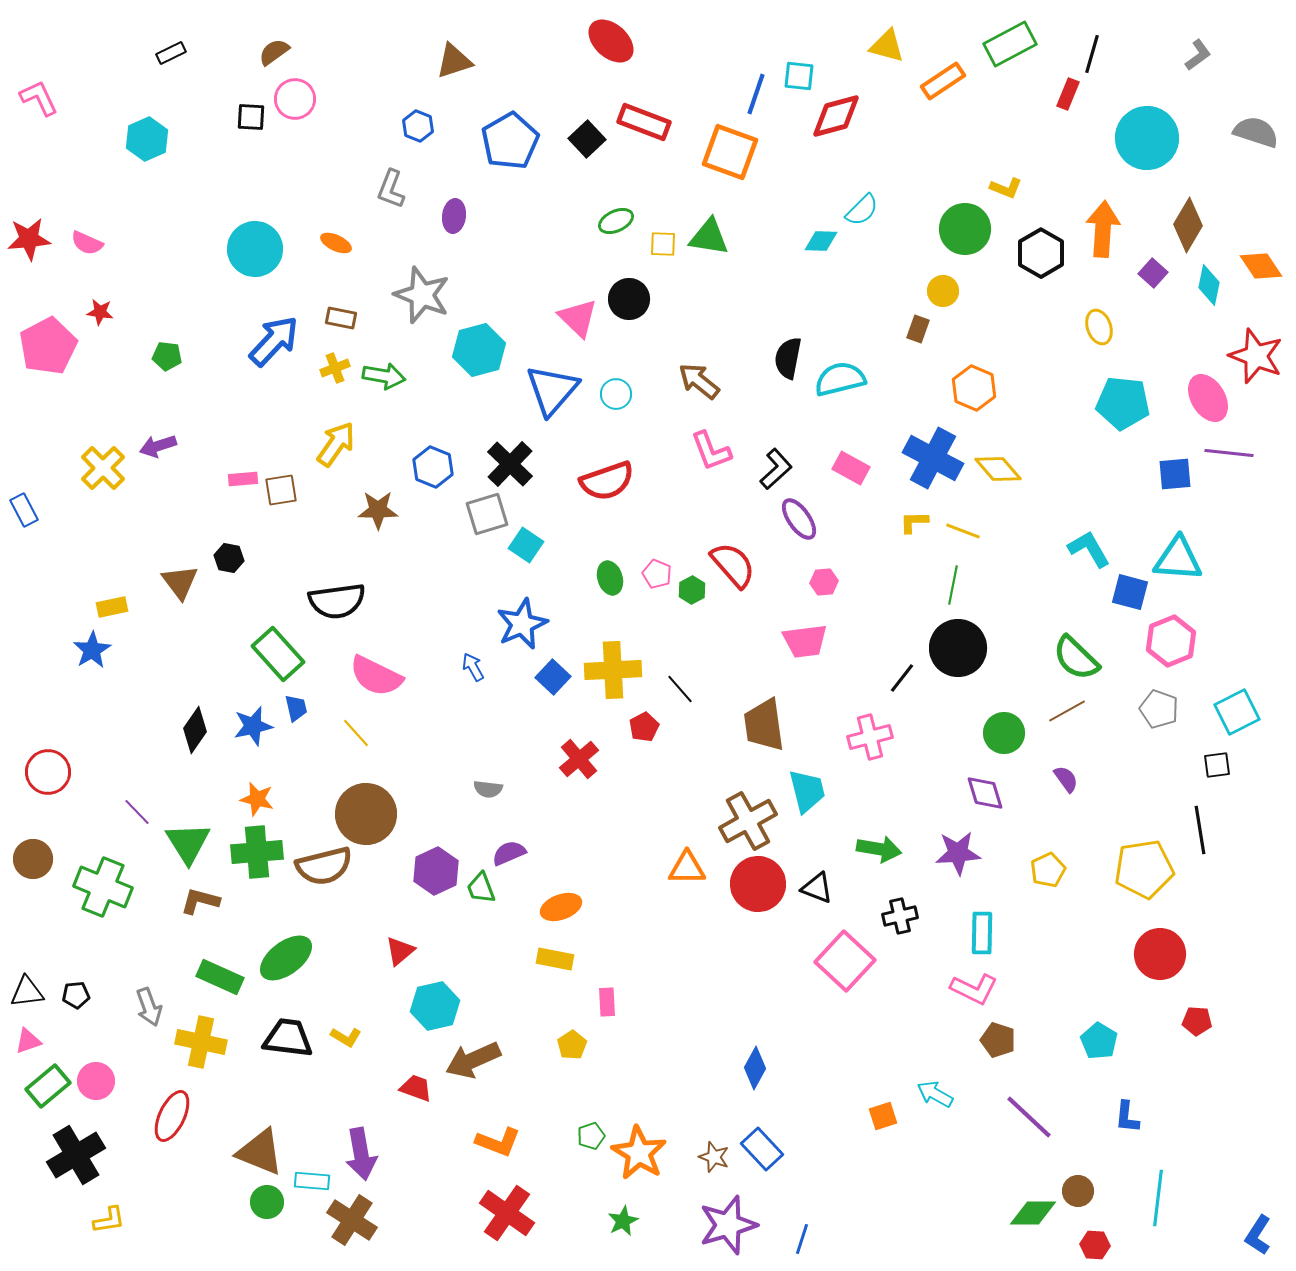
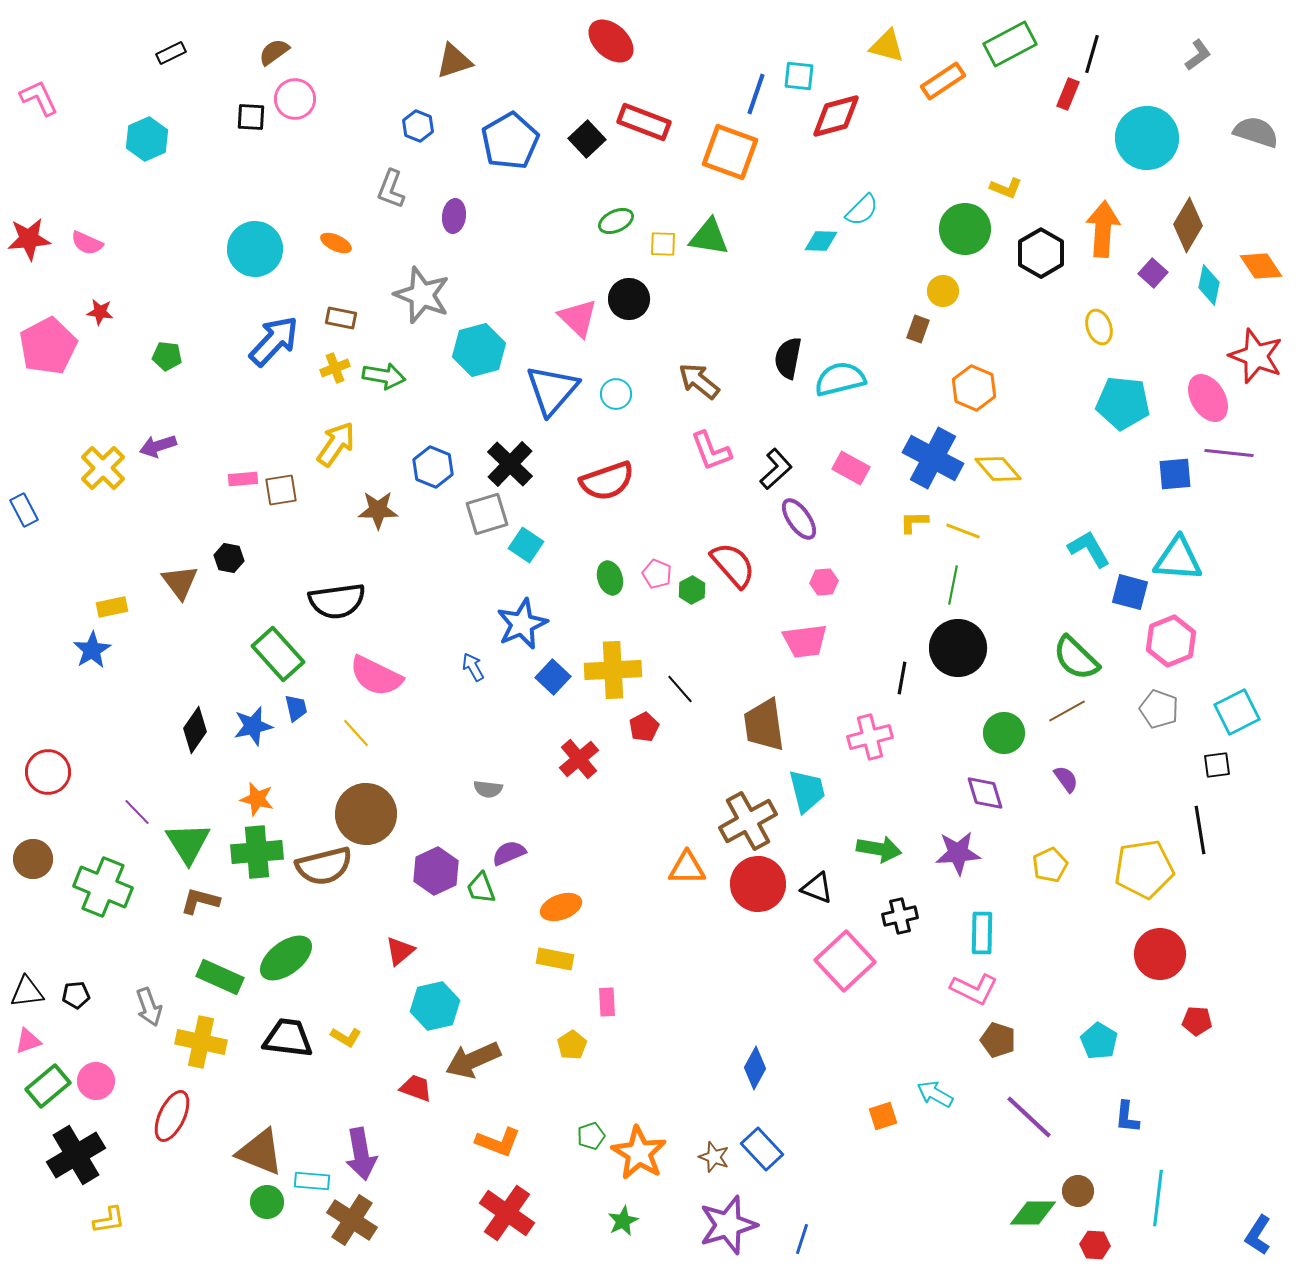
black line at (902, 678): rotated 28 degrees counterclockwise
yellow pentagon at (1048, 870): moved 2 px right, 5 px up
pink square at (845, 961): rotated 4 degrees clockwise
